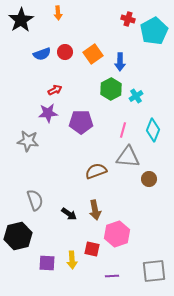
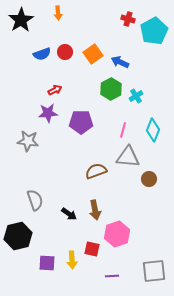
blue arrow: rotated 114 degrees clockwise
